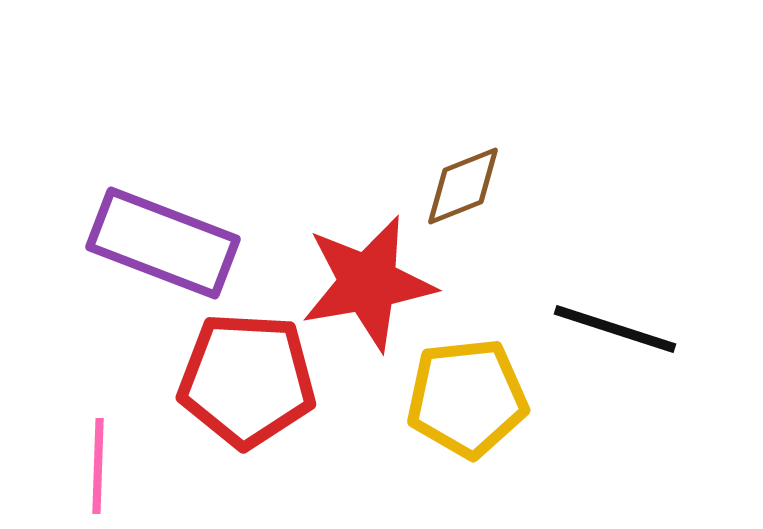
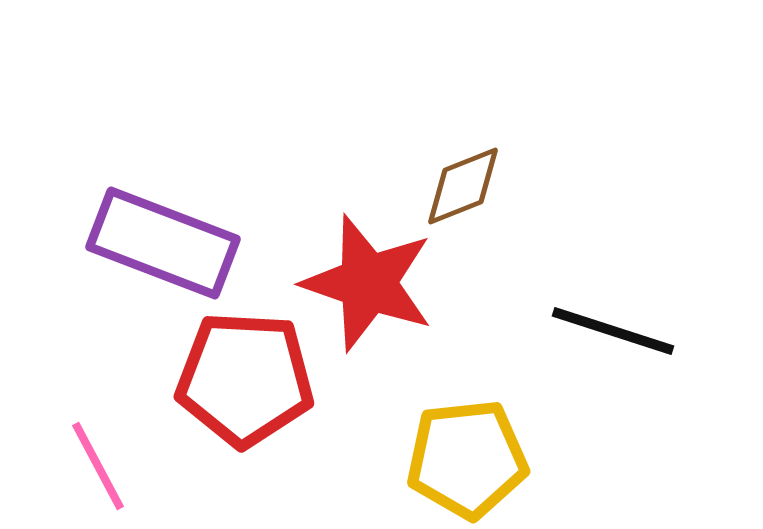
red star: rotated 29 degrees clockwise
black line: moved 2 px left, 2 px down
red pentagon: moved 2 px left, 1 px up
yellow pentagon: moved 61 px down
pink line: rotated 30 degrees counterclockwise
